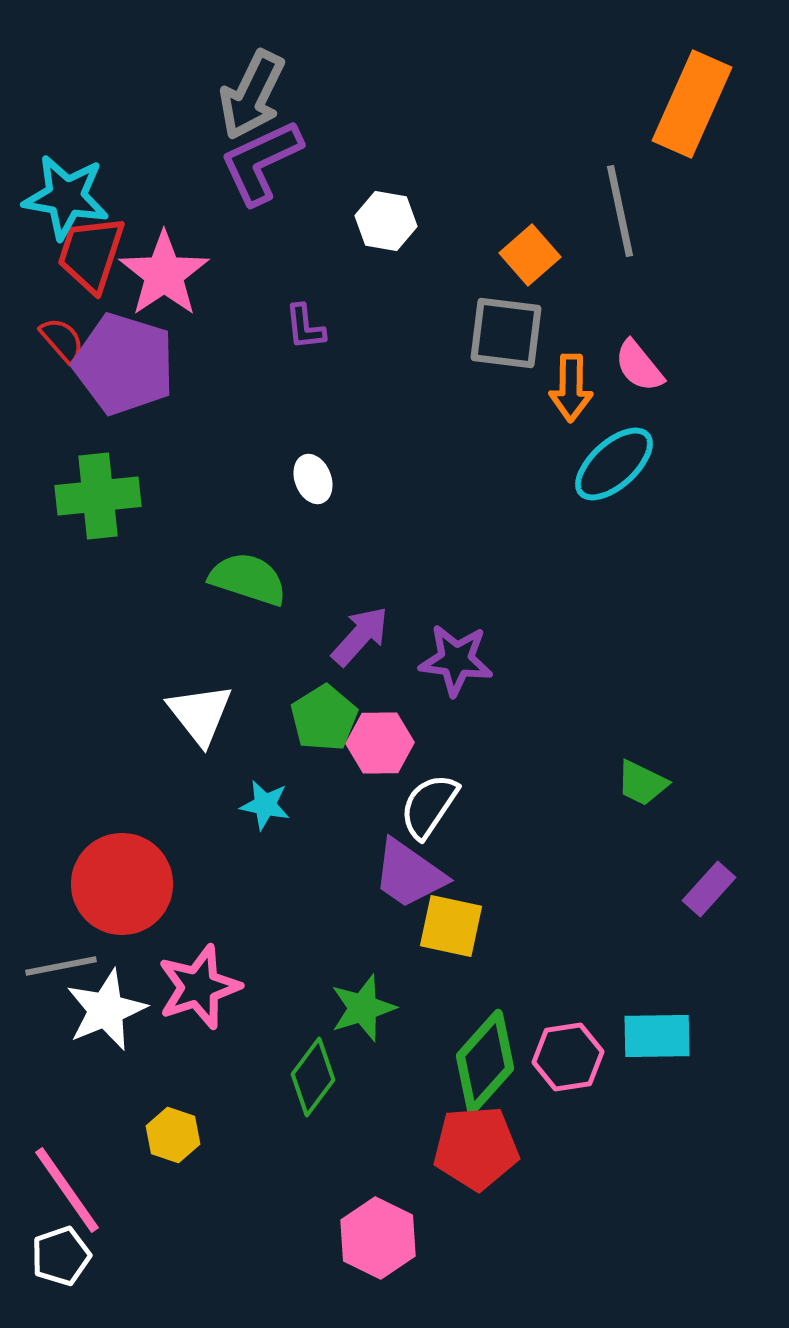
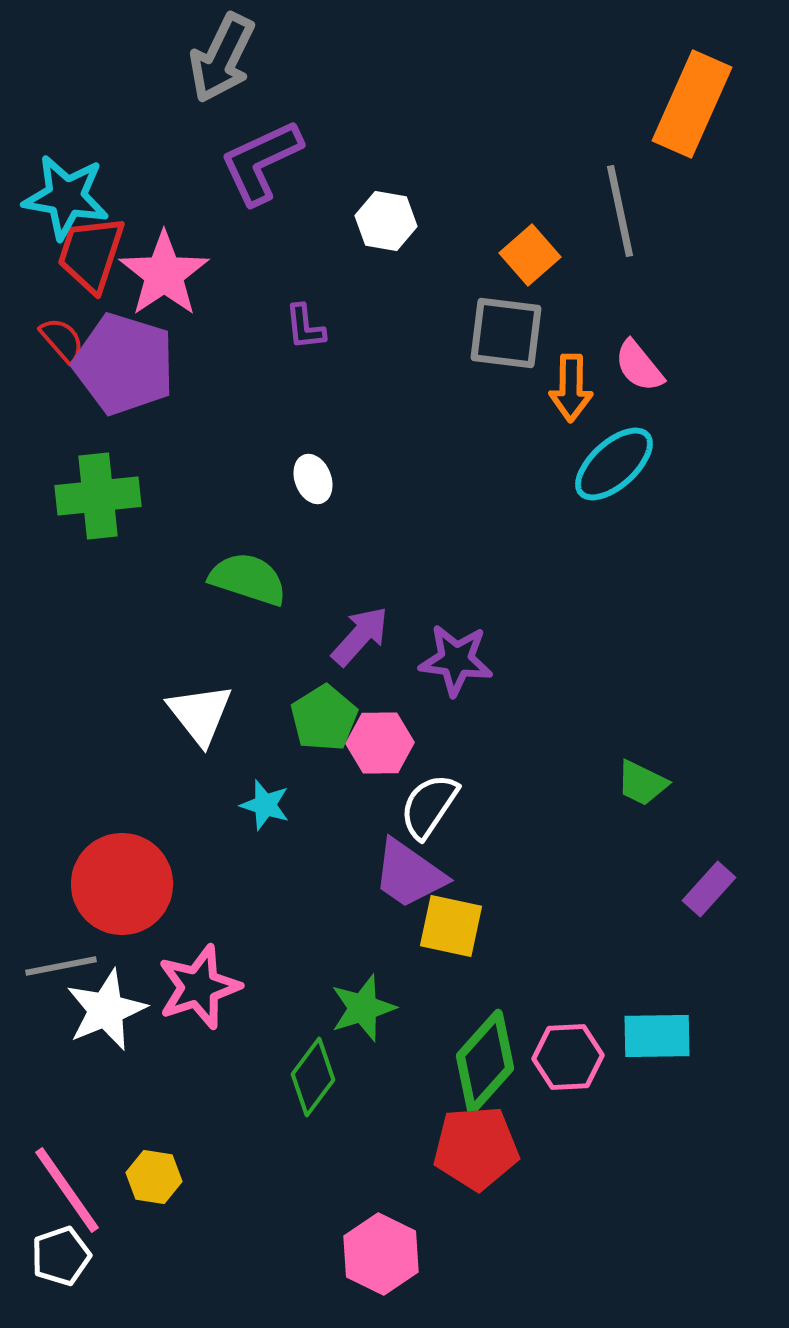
gray arrow at (252, 95): moved 30 px left, 37 px up
cyan star at (265, 805): rotated 6 degrees clockwise
pink hexagon at (568, 1057): rotated 6 degrees clockwise
yellow hexagon at (173, 1135): moved 19 px left, 42 px down; rotated 10 degrees counterclockwise
pink hexagon at (378, 1238): moved 3 px right, 16 px down
